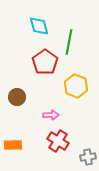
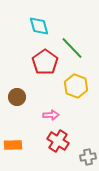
green line: moved 3 px right, 6 px down; rotated 55 degrees counterclockwise
